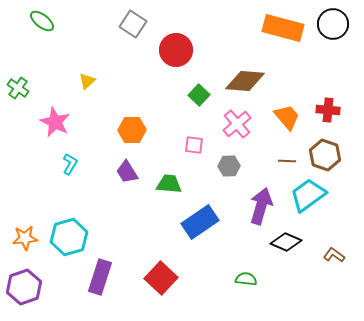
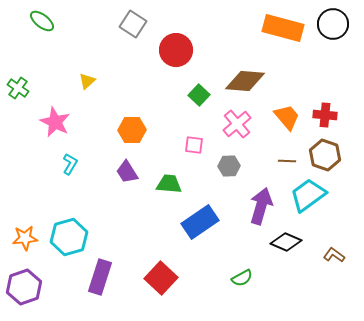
red cross: moved 3 px left, 5 px down
green semicircle: moved 4 px left, 1 px up; rotated 145 degrees clockwise
